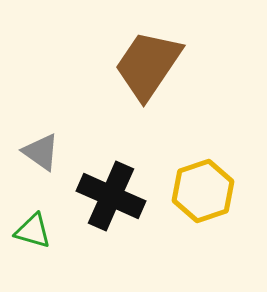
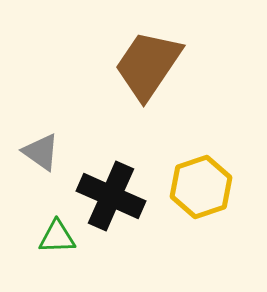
yellow hexagon: moved 2 px left, 4 px up
green triangle: moved 24 px right, 6 px down; rotated 18 degrees counterclockwise
